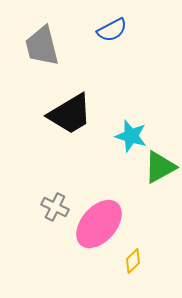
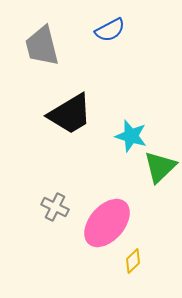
blue semicircle: moved 2 px left
green triangle: rotated 15 degrees counterclockwise
pink ellipse: moved 8 px right, 1 px up
